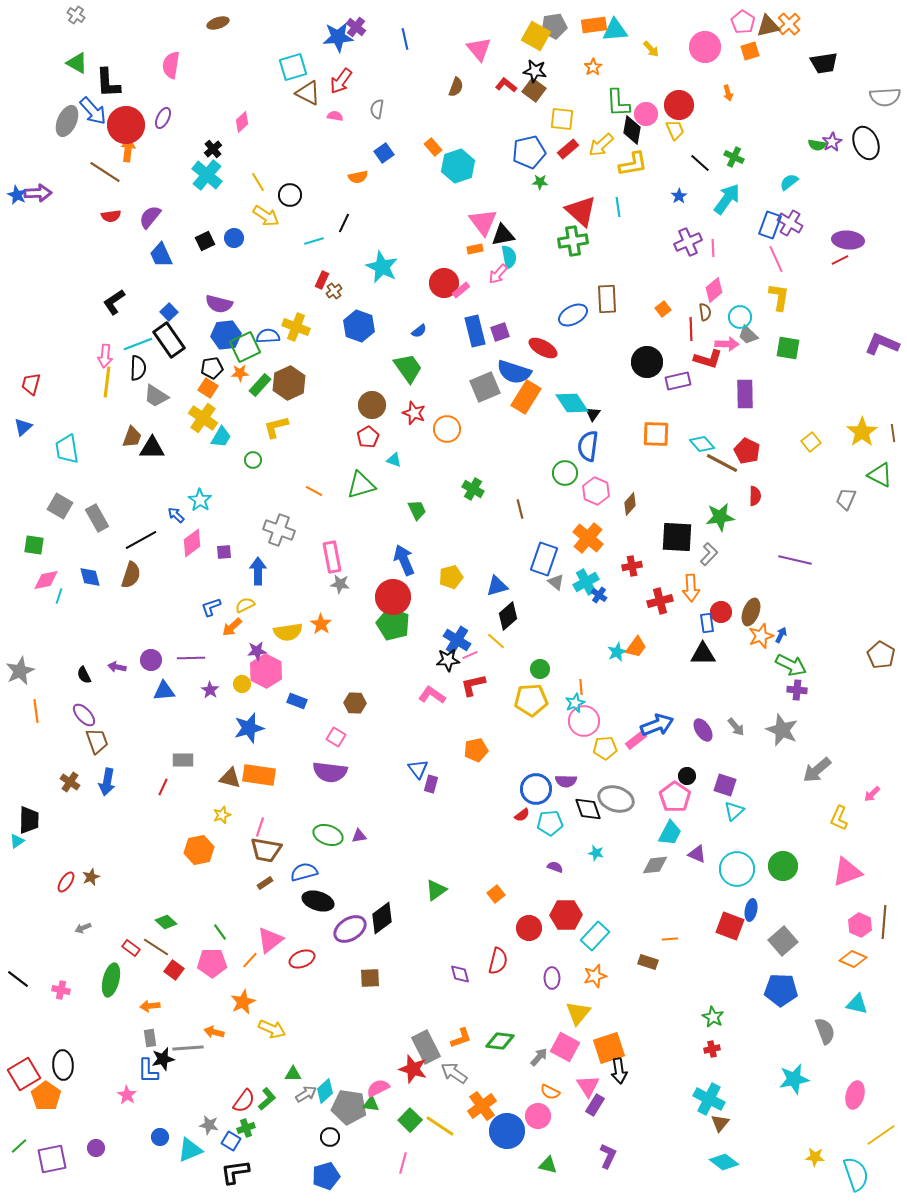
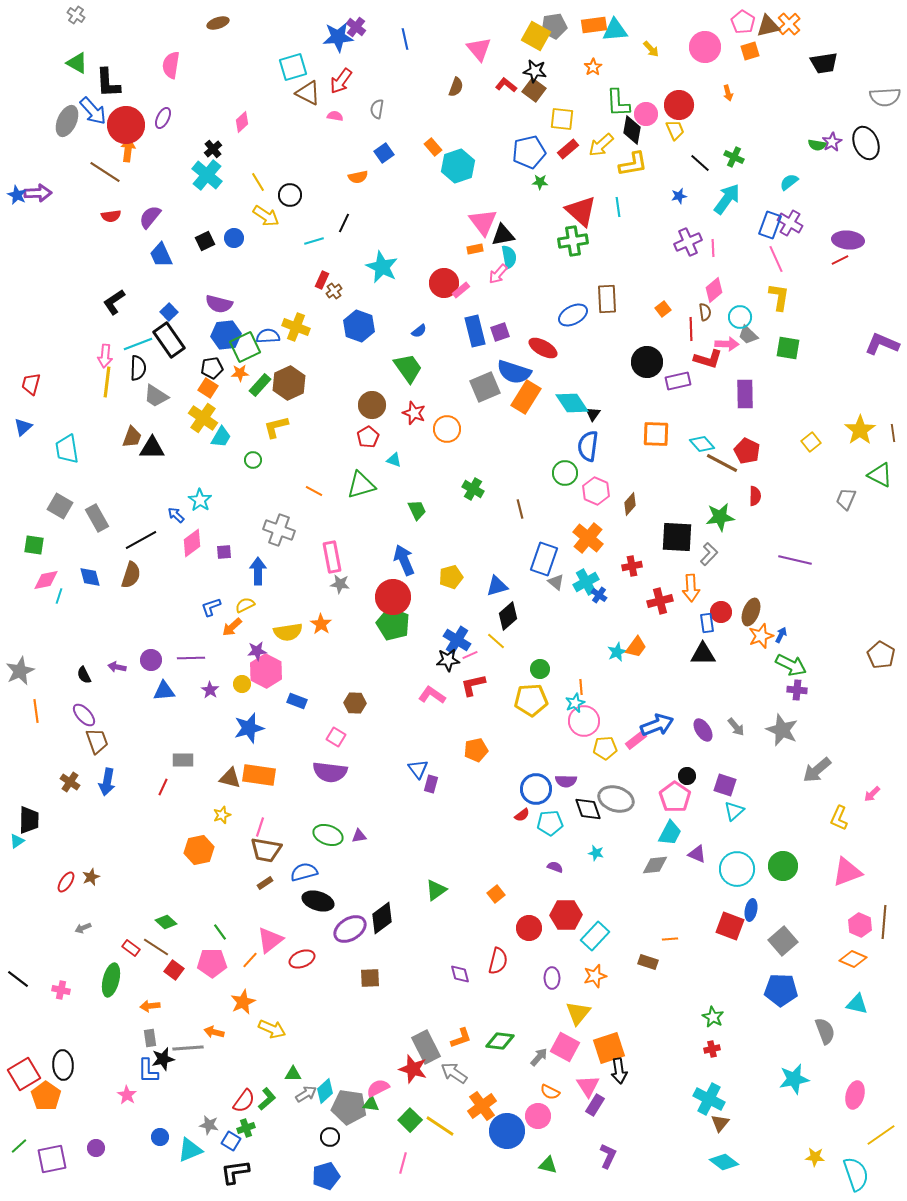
blue star at (679, 196): rotated 21 degrees clockwise
yellow star at (862, 432): moved 2 px left, 2 px up
